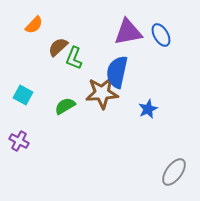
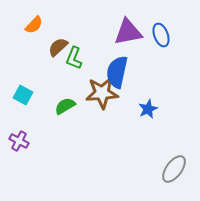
blue ellipse: rotated 10 degrees clockwise
gray ellipse: moved 3 px up
